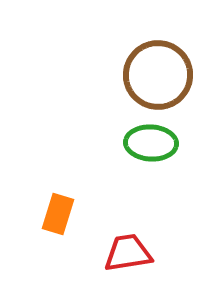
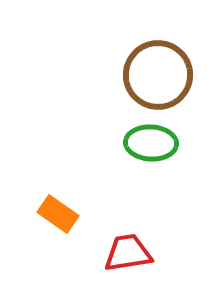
orange rectangle: rotated 72 degrees counterclockwise
